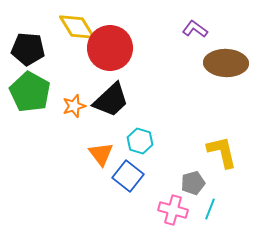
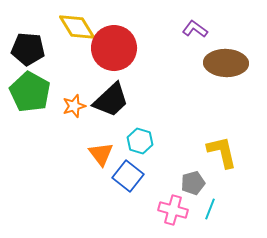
red circle: moved 4 px right
